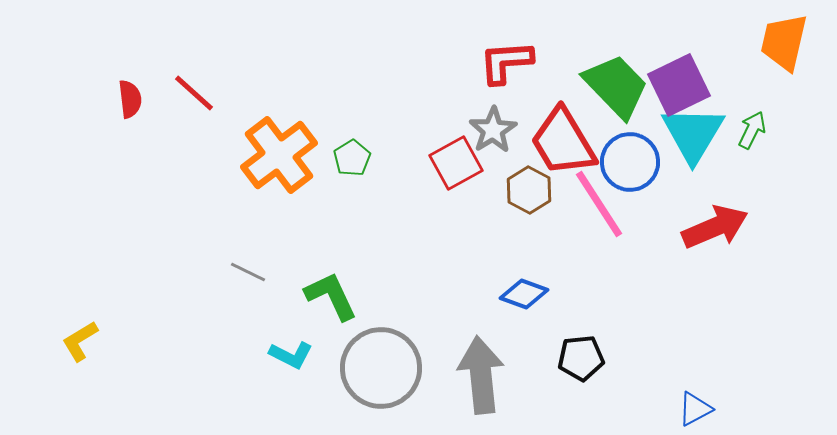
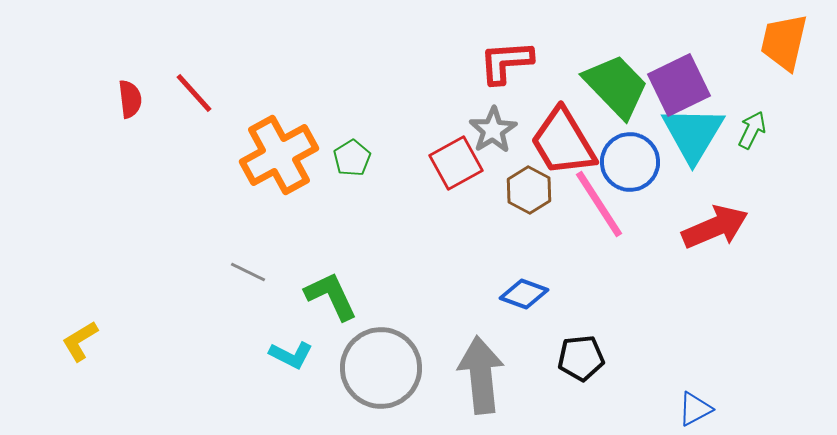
red line: rotated 6 degrees clockwise
orange cross: rotated 8 degrees clockwise
